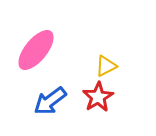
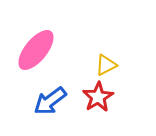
yellow triangle: moved 1 px up
